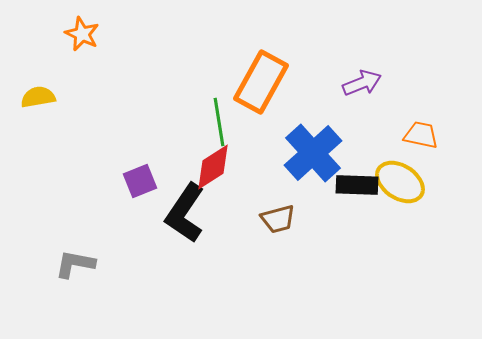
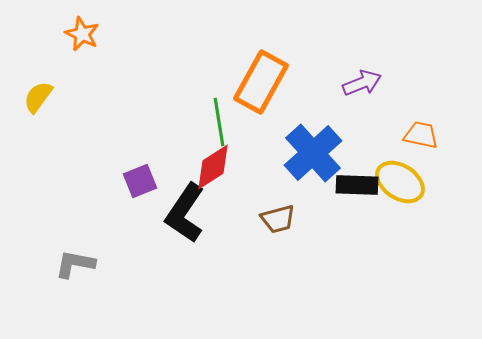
yellow semicircle: rotated 44 degrees counterclockwise
